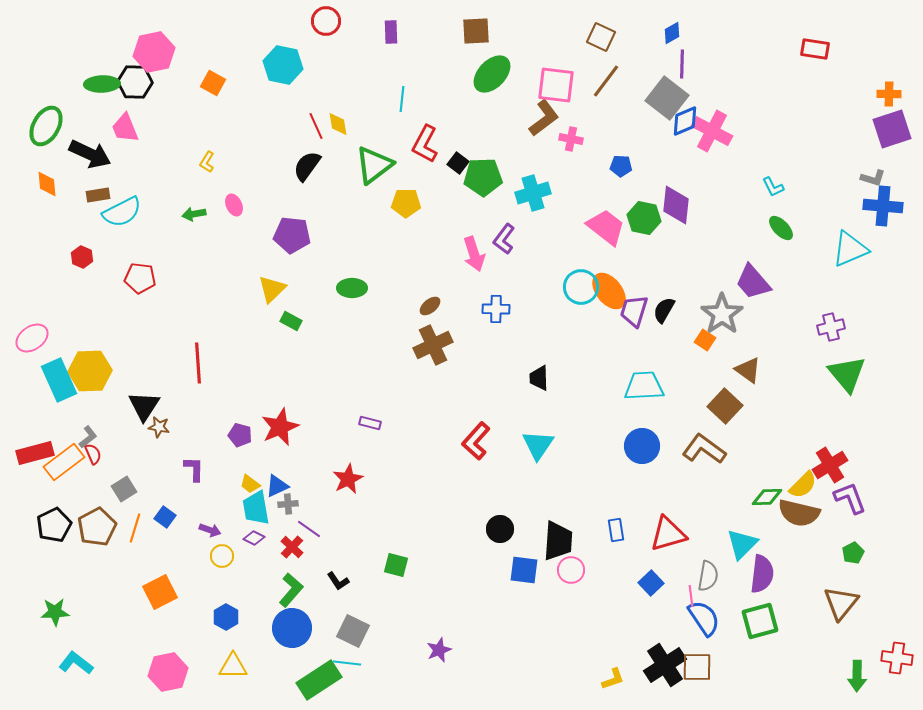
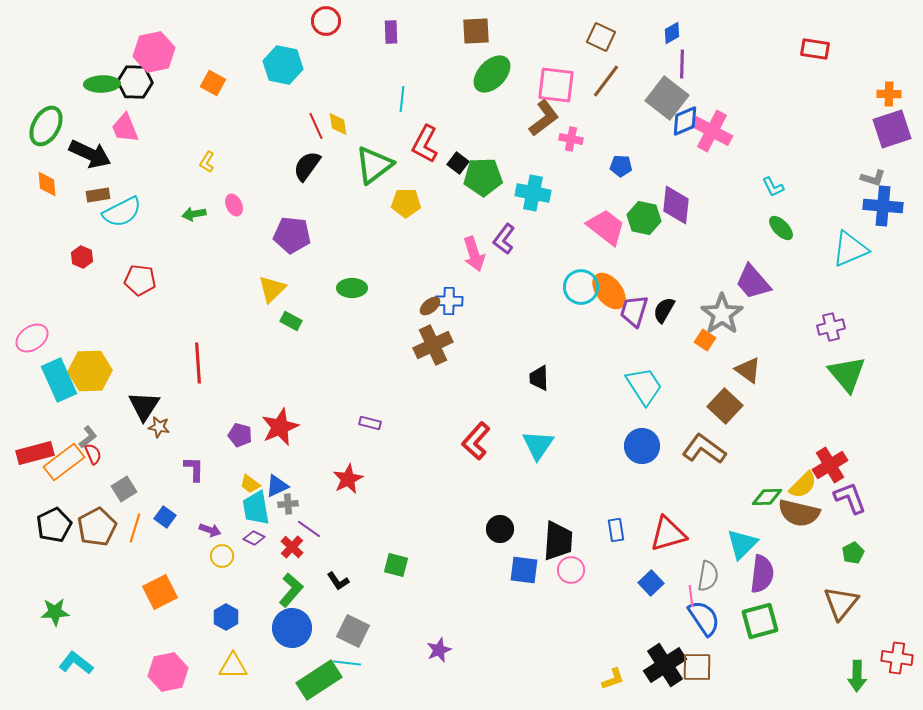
cyan cross at (533, 193): rotated 28 degrees clockwise
red pentagon at (140, 278): moved 2 px down
blue cross at (496, 309): moved 47 px left, 8 px up
cyan trapezoid at (644, 386): rotated 60 degrees clockwise
